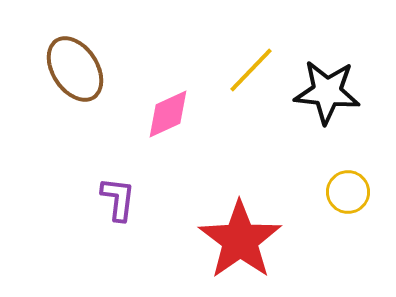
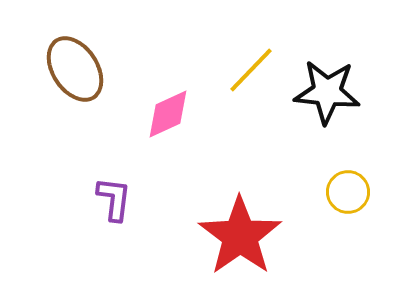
purple L-shape: moved 4 px left
red star: moved 4 px up
